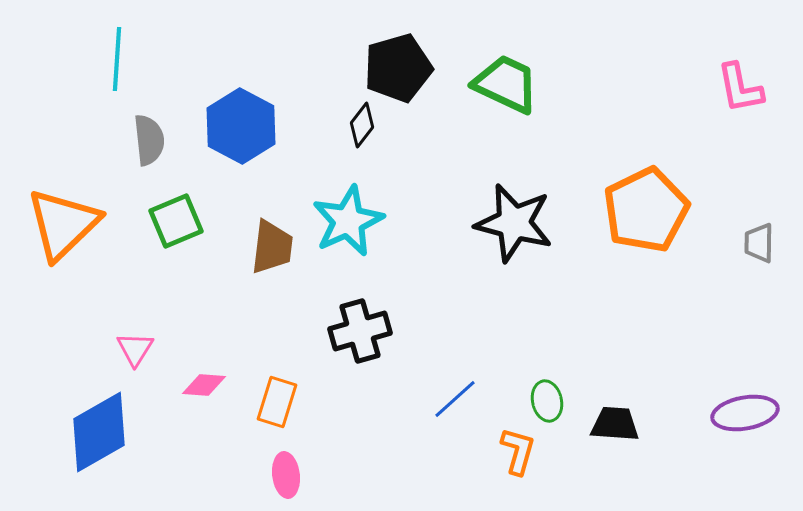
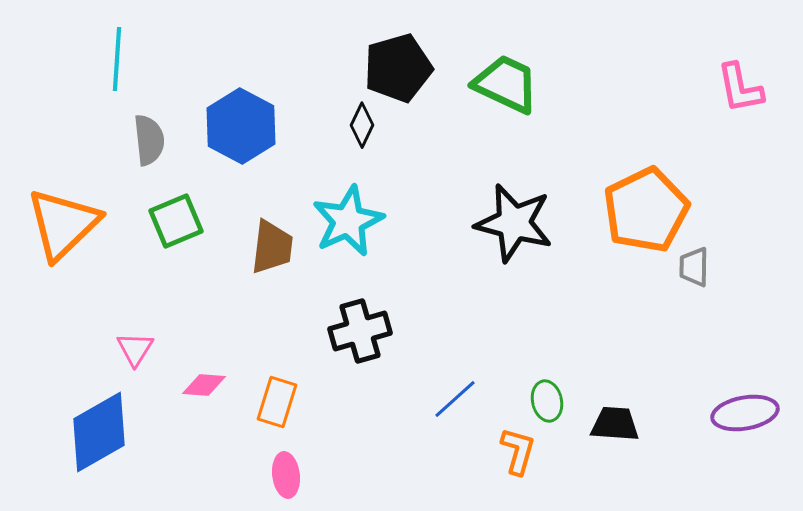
black diamond: rotated 12 degrees counterclockwise
gray trapezoid: moved 65 px left, 24 px down
